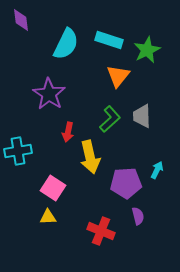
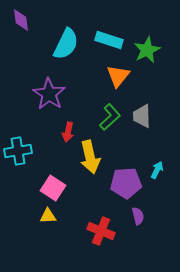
green L-shape: moved 2 px up
yellow triangle: moved 1 px up
